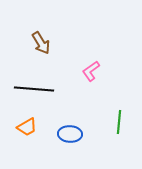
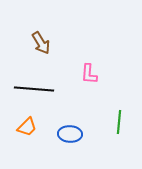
pink L-shape: moved 2 px left, 3 px down; rotated 50 degrees counterclockwise
orange trapezoid: rotated 15 degrees counterclockwise
